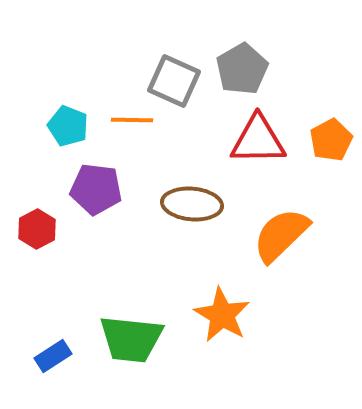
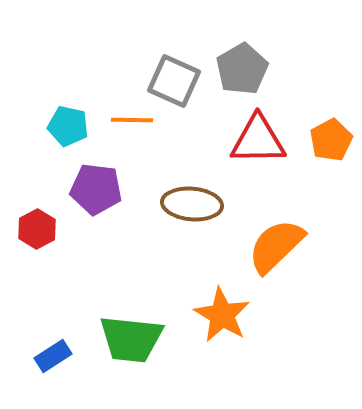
cyan pentagon: rotated 9 degrees counterclockwise
orange semicircle: moved 5 px left, 11 px down
